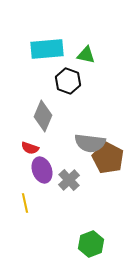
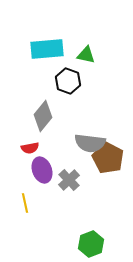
gray diamond: rotated 16 degrees clockwise
red semicircle: rotated 30 degrees counterclockwise
